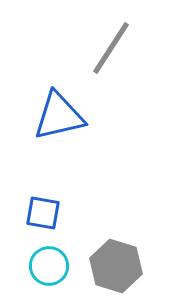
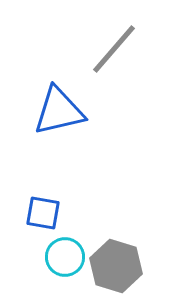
gray line: moved 3 px right, 1 px down; rotated 8 degrees clockwise
blue triangle: moved 5 px up
cyan circle: moved 16 px right, 9 px up
